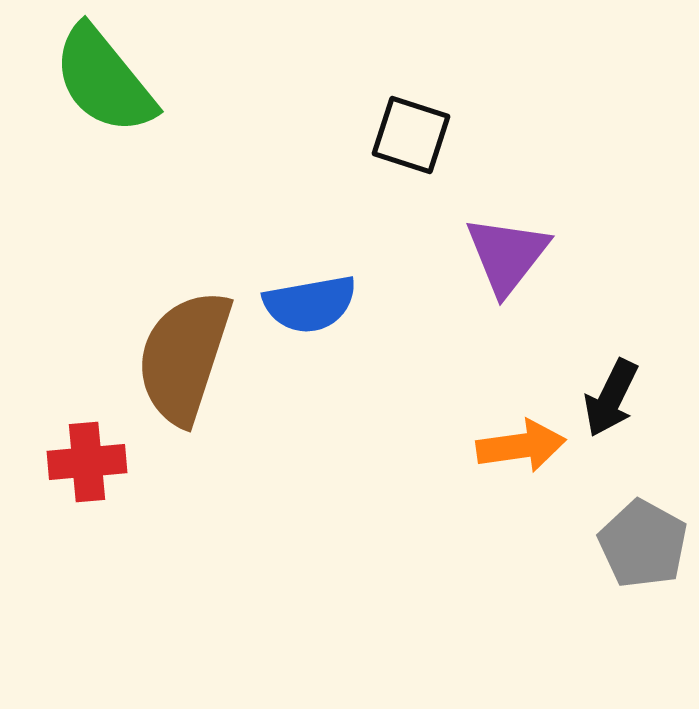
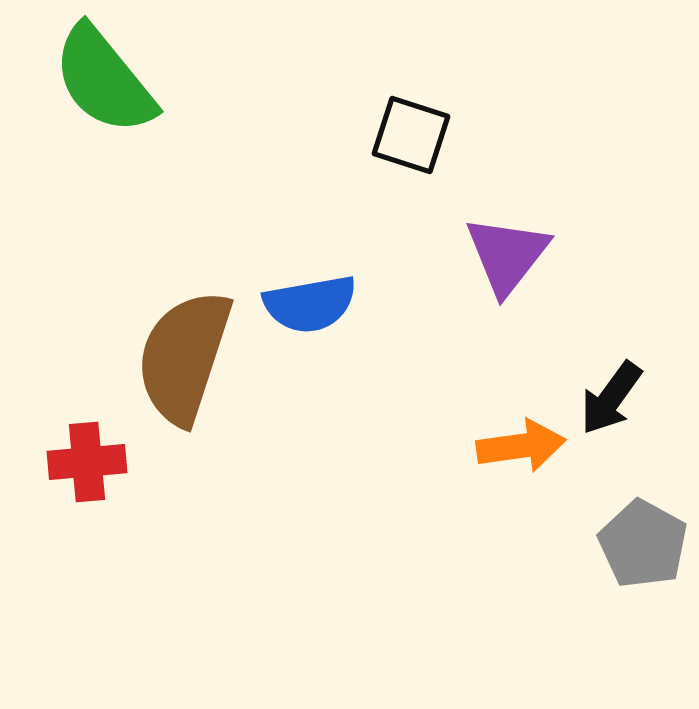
black arrow: rotated 10 degrees clockwise
